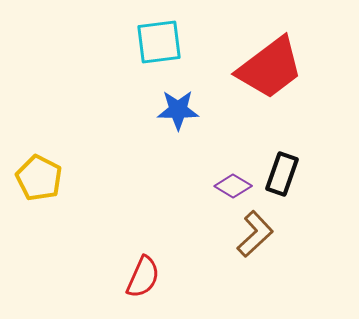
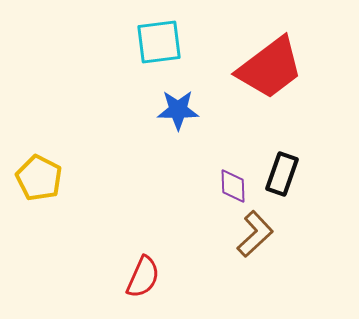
purple diamond: rotated 57 degrees clockwise
